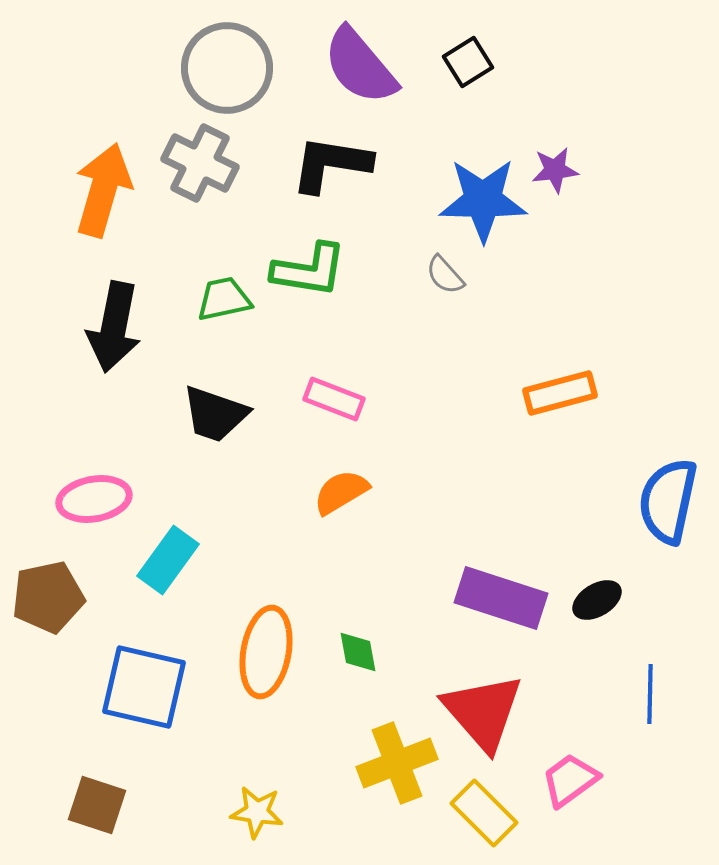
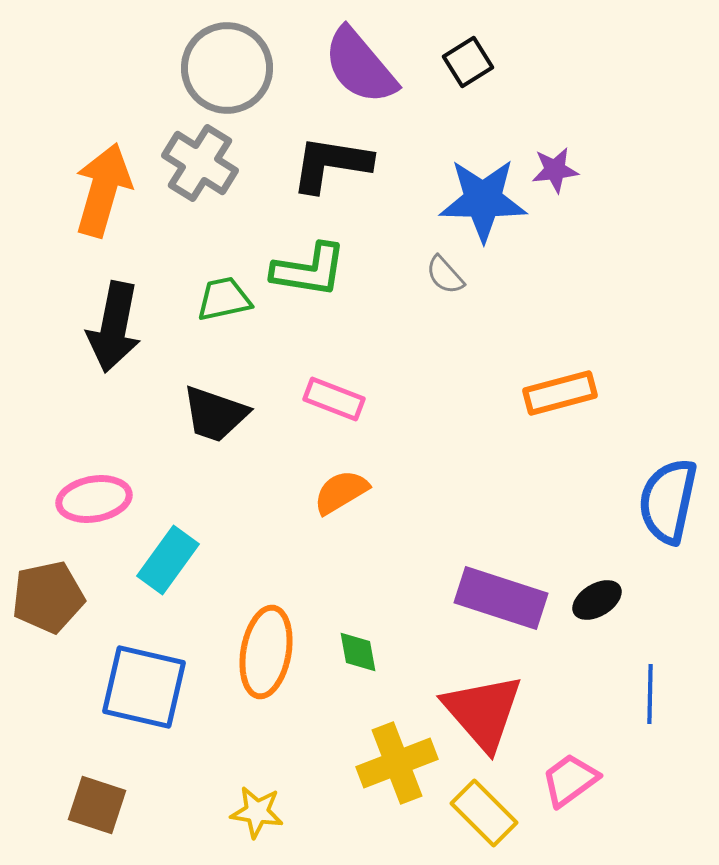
gray cross: rotated 6 degrees clockwise
